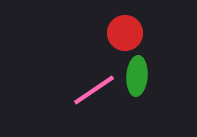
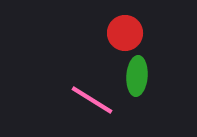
pink line: moved 2 px left, 10 px down; rotated 66 degrees clockwise
